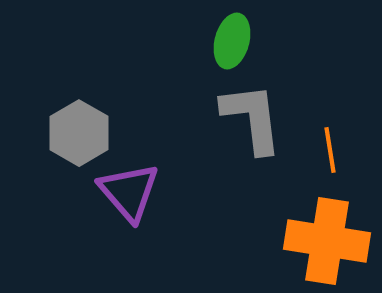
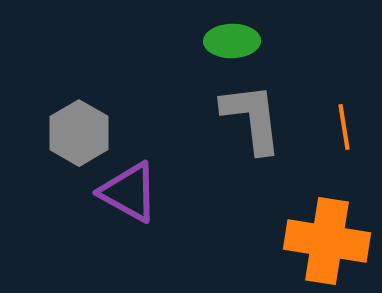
green ellipse: rotated 74 degrees clockwise
orange line: moved 14 px right, 23 px up
purple triangle: rotated 20 degrees counterclockwise
